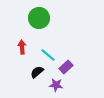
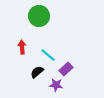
green circle: moved 2 px up
purple rectangle: moved 2 px down
